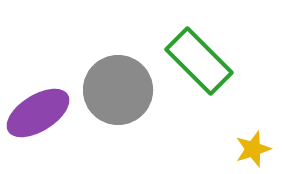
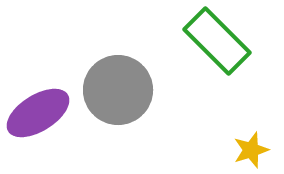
green rectangle: moved 18 px right, 20 px up
yellow star: moved 2 px left, 1 px down
